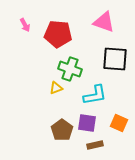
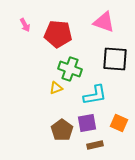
purple square: rotated 18 degrees counterclockwise
